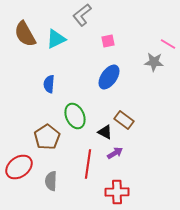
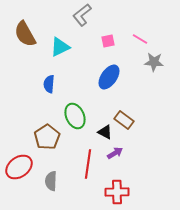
cyan triangle: moved 4 px right, 8 px down
pink line: moved 28 px left, 5 px up
